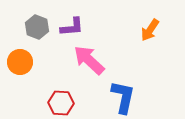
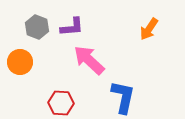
orange arrow: moved 1 px left, 1 px up
